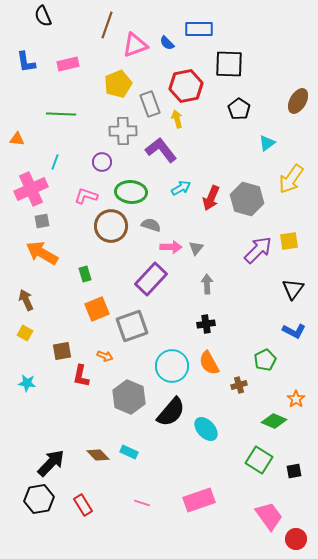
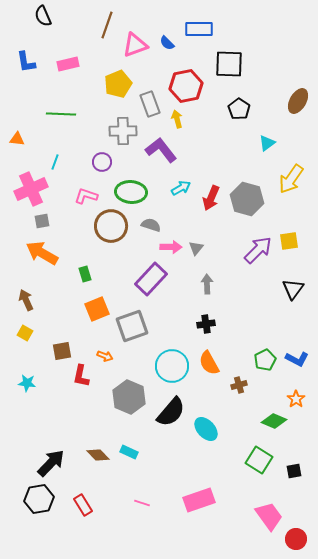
blue L-shape at (294, 331): moved 3 px right, 28 px down
